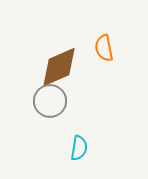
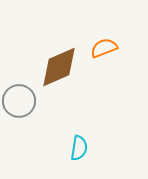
orange semicircle: rotated 80 degrees clockwise
gray circle: moved 31 px left
